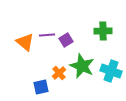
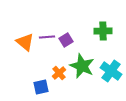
purple line: moved 2 px down
cyan cross: rotated 15 degrees clockwise
